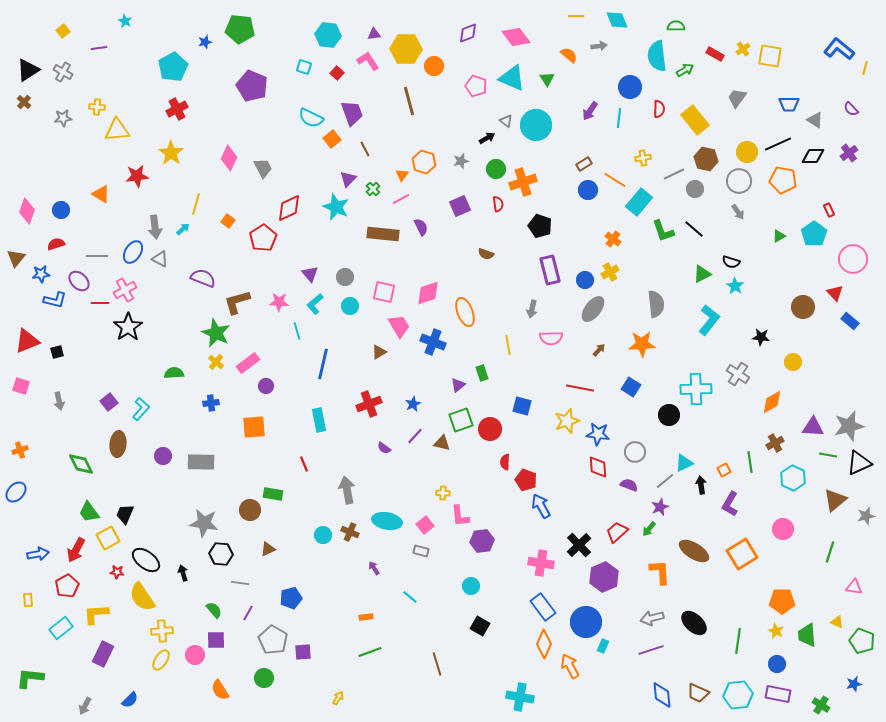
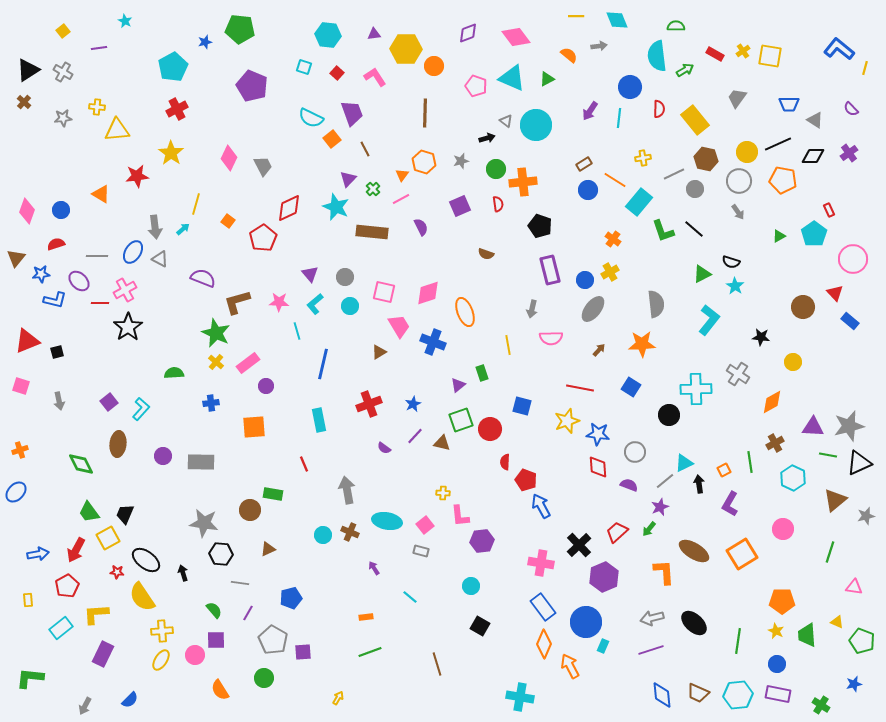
yellow cross at (743, 49): moved 2 px down
pink L-shape at (368, 61): moved 7 px right, 16 px down
green triangle at (547, 79): rotated 35 degrees clockwise
brown line at (409, 101): moved 16 px right, 12 px down; rotated 16 degrees clockwise
black arrow at (487, 138): rotated 14 degrees clockwise
gray trapezoid at (263, 168): moved 2 px up
orange cross at (523, 182): rotated 12 degrees clockwise
brown rectangle at (383, 234): moved 11 px left, 2 px up
black arrow at (701, 485): moved 2 px left, 1 px up
orange L-shape at (660, 572): moved 4 px right
